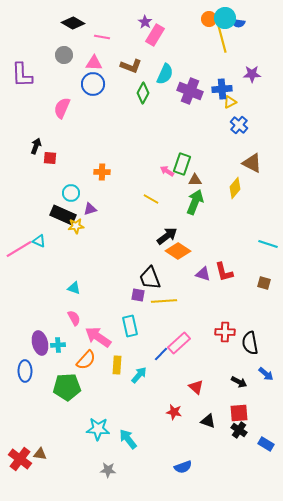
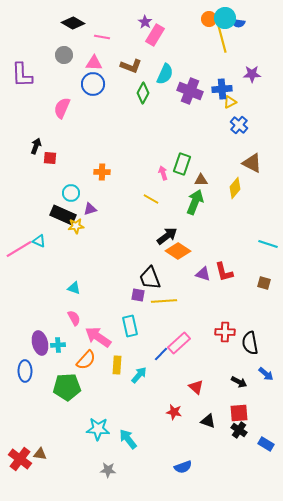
pink arrow at (167, 171): moved 4 px left, 2 px down; rotated 40 degrees clockwise
brown triangle at (195, 180): moved 6 px right
